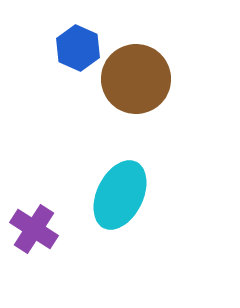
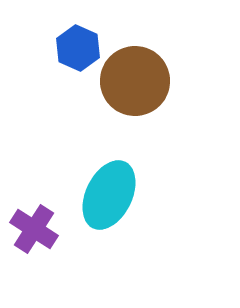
brown circle: moved 1 px left, 2 px down
cyan ellipse: moved 11 px left
